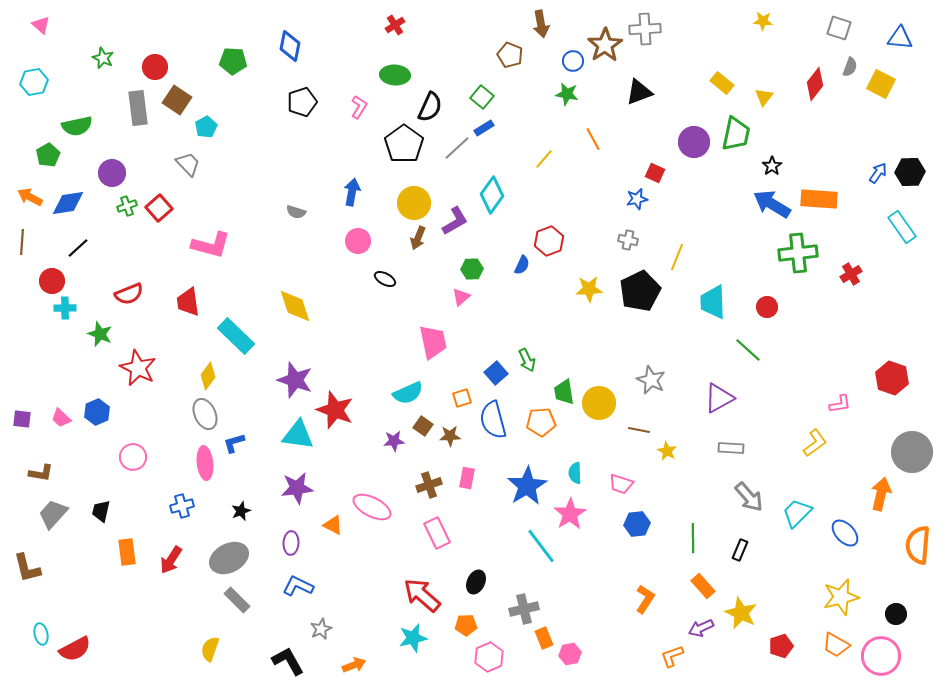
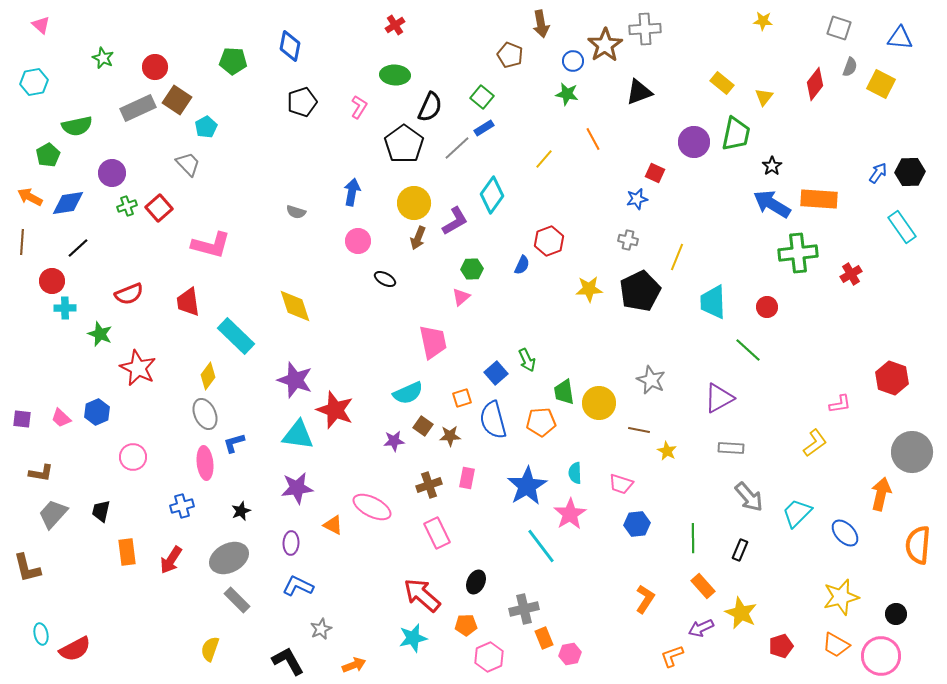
gray rectangle at (138, 108): rotated 72 degrees clockwise
